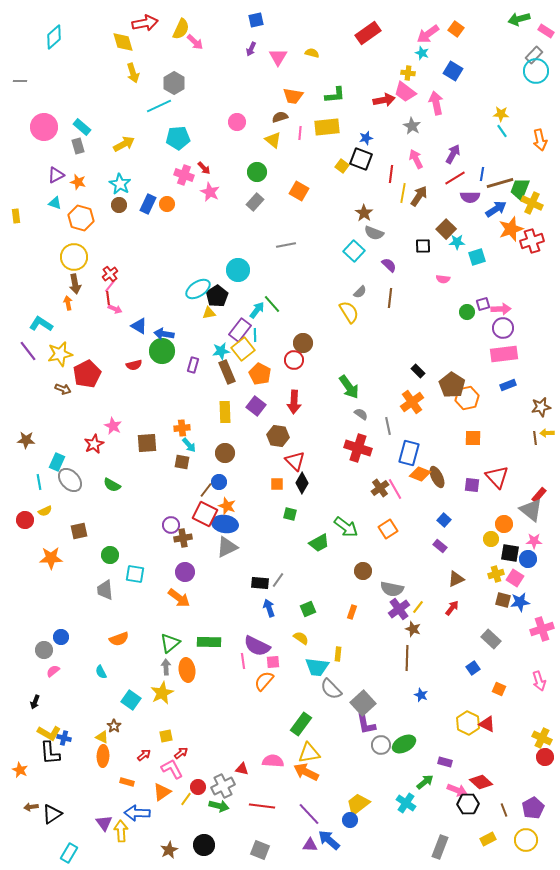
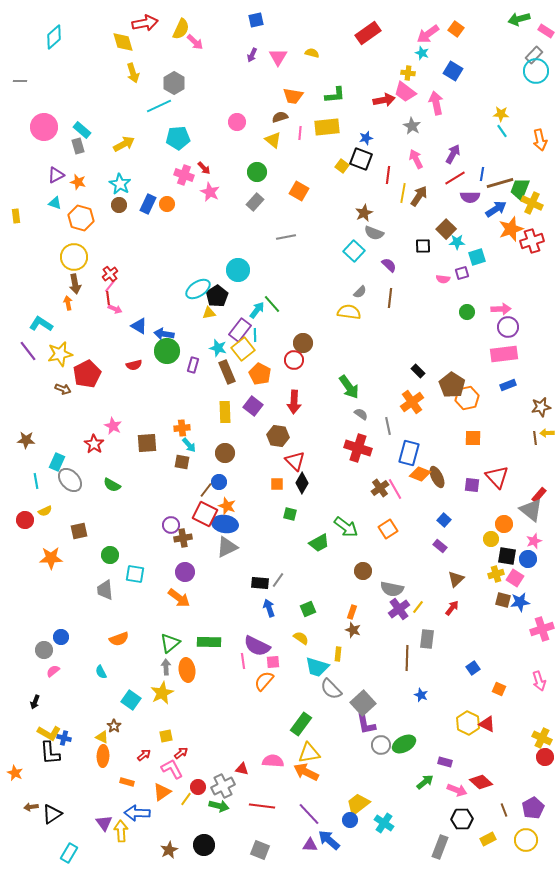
purple arrow at (251, 49): moved 1 px right, 6 px down
cyan rectangle at (82, 127): moved 3 px down
red line at (391, 174): moved 3 px left, 1 px down
brown star at (364, 213): rotated 12 degrees clockwise
gray line at (286, 245): moved 8 px up
purple square at (483, 304): moved 21 px left, 31 px up
yellow semicircle at (349, 312): rotated 50 degrees counterclockwise
purple circle at (503, 328): moved 5 px right, 1 px up
green circle at (162, 351): moved 5 px right
cyan star at (221, 351): moved 3 px left, 3 px up; rotated 24 degrees clockwise
purple square at (256, 406): moved 3 px left
red star at (94, 444): rotated 12 degrees counterclockwise
cyan line at (39, 482): moved 3 px left, 1 px up
pink star at (534, 541): rotated 21 degrees counterclockwise
black square at (510, 553): moved 3 px left, 3 px down
brown triangle at (456, 579): rotated 18 degrees counterclockwise
brown star at (413, 629): moved 60 px left, 1 px down
gray rectangle at (491, 639): moved 64 px left; rotated 54 degrees clockwise
cyan trapezoid at (317, 667): rotated 10 degrees clockwise
orange star at (20, 770): moved 5 px left, 3 px down
cyan cross at (406, 803): moved 22 px left, 20 px down
black hexagon at (468, 804): moved 6 px left, 15 px down
